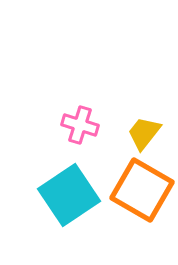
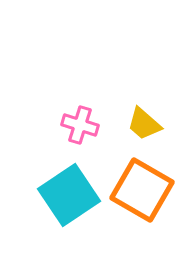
yellow trapezoid: moved 9 px up; rotated 87 degrees counterclockwise
